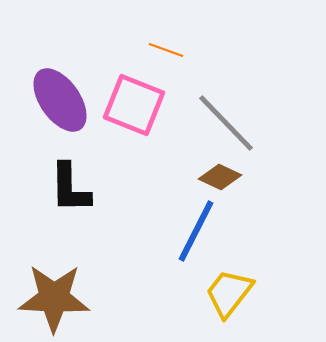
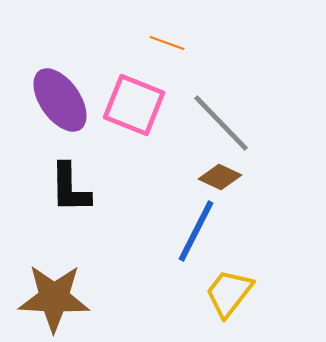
orange line: moved 1 px right, 7 px up
gray line: moved 5 px left
